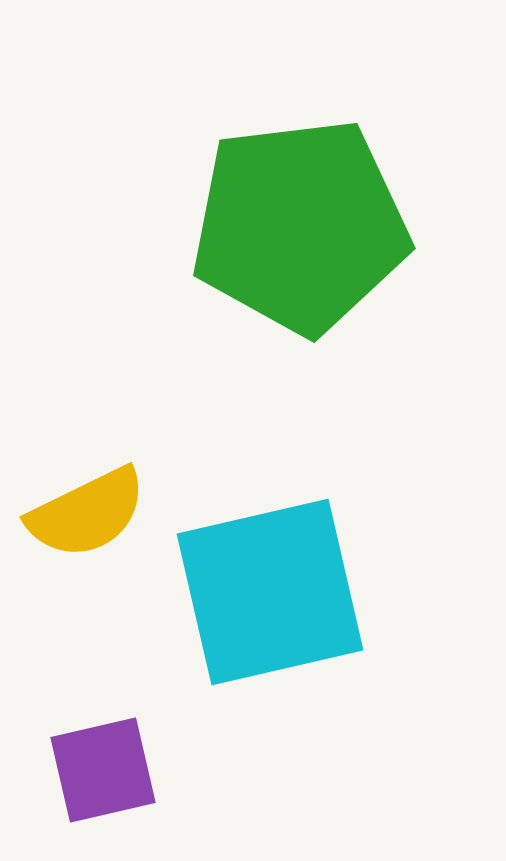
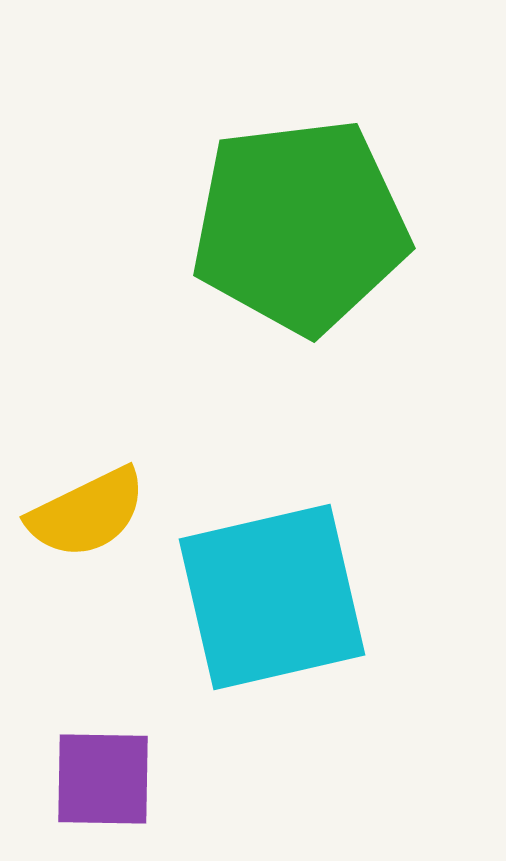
cyan square: moved 2 px right, 5 px down
purple square: moved 9 px down; rotated 14 degrees clockwise
